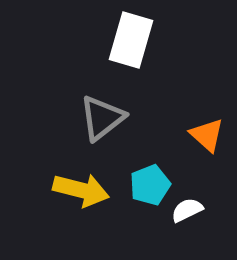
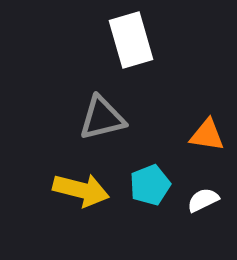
white rectangle: rotated 32 degrees counterclockwise
gray triangle: rotated 24 degrees clockwise
orange triangle: rotated 33 degrees counterclockwise
white semicircle: moved 16 px right, 10 px up
